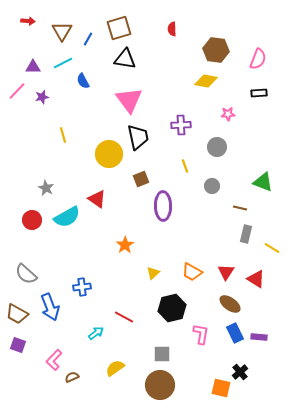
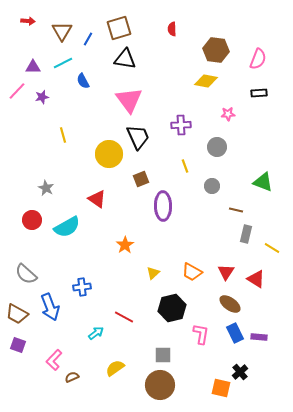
black trapezoid at (138, 137): rotated 12 degrees counterclockwise
brown line at (240, 208): moved 4 px left, 2 px down
cyan semicircle at (67, 217): moved 10 px down
gray square at (162, 354): moved 1 px right, 1 px down
